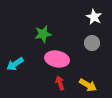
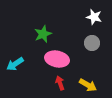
white star: rotated 14 degrees counterclockwise
green star: rotated 12 degrees counterclockwise
